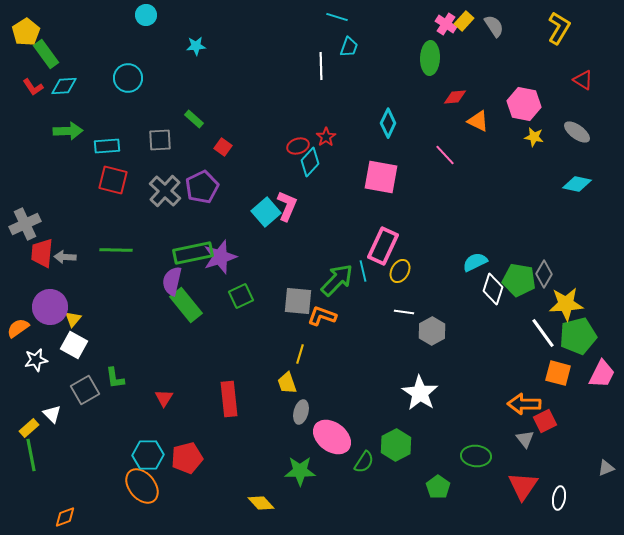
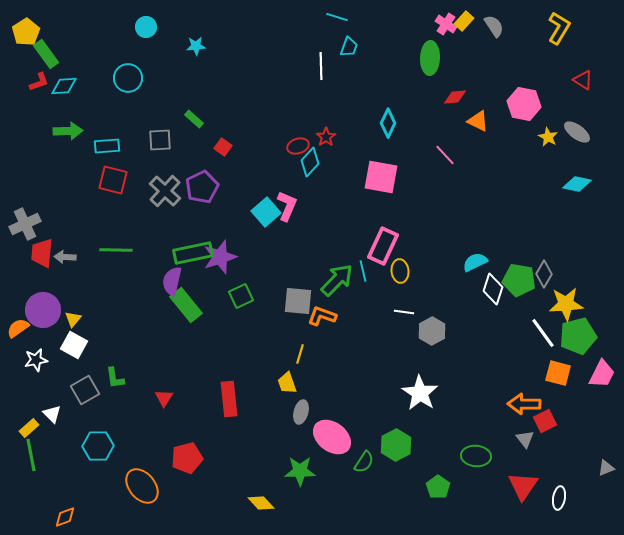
cyan circle at (146, 15): moved 12 px down
red L-shape at (33, 87): moved 6 px right, 5 px up; rotated 75 degrees counterclockwise
yellow star at (534, 137): moved 14 px right; rotated 18 degrees clockwise
yellow ellipse at (400, 271): rotated 35 degrees counterclockwise
purple circle at (50, 307): moved 7 px left, 3 px down
cyan hexagon at (148, 455): moved 50 px left, 9 px up
